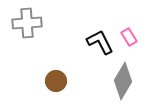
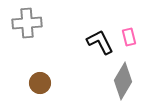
pink rectangle: rotated 18 degrees clockwise
brown circle: moved 16 px left, 2 px down
